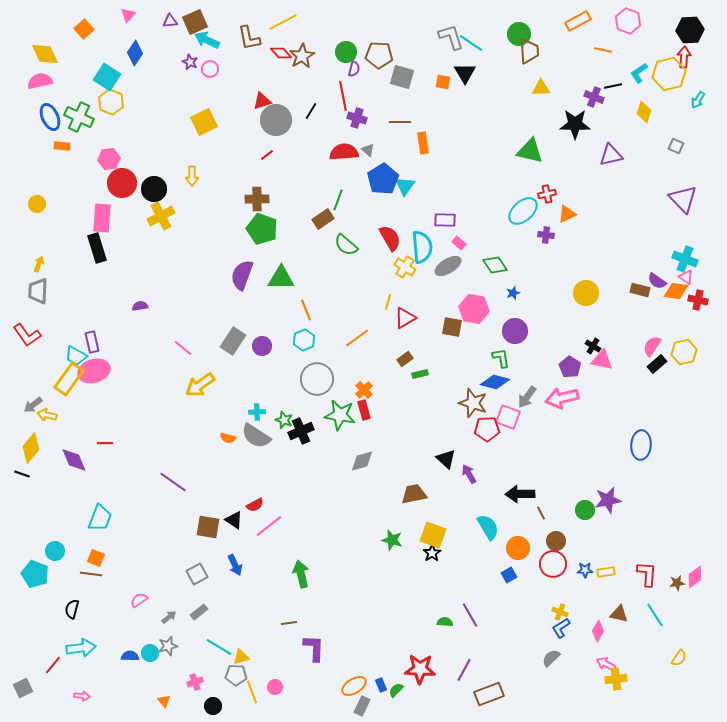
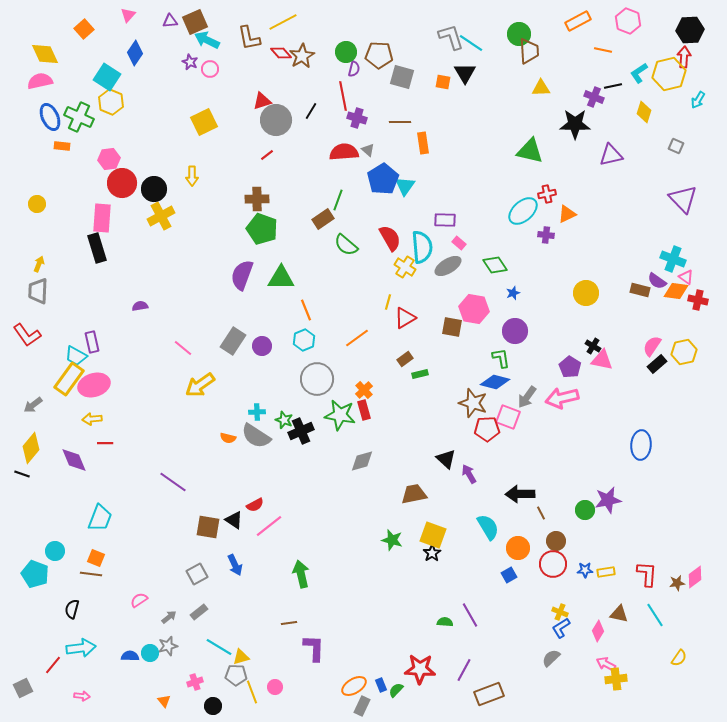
cyan cross at (685, 259): moved 12 px left
pink ellipse at (94, 371): moved 14 px down
yellow arrow at (47, 415): moved 45 px right, 4 px down; rotated 18 degrees counterclockwise
